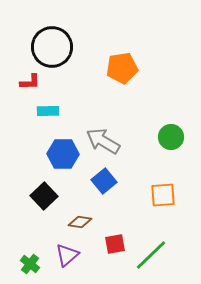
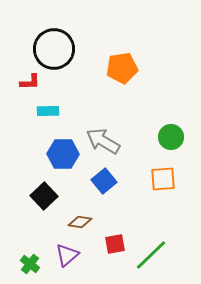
black circle: moved 2 px right, 2 px down
orange square: moved 16 px up
